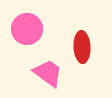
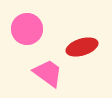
red ellipse: rotated 76 degrees clockwise
